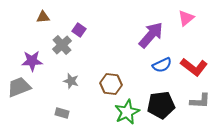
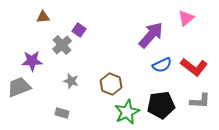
brown hexagon: rotated 15 degrees clockwise
